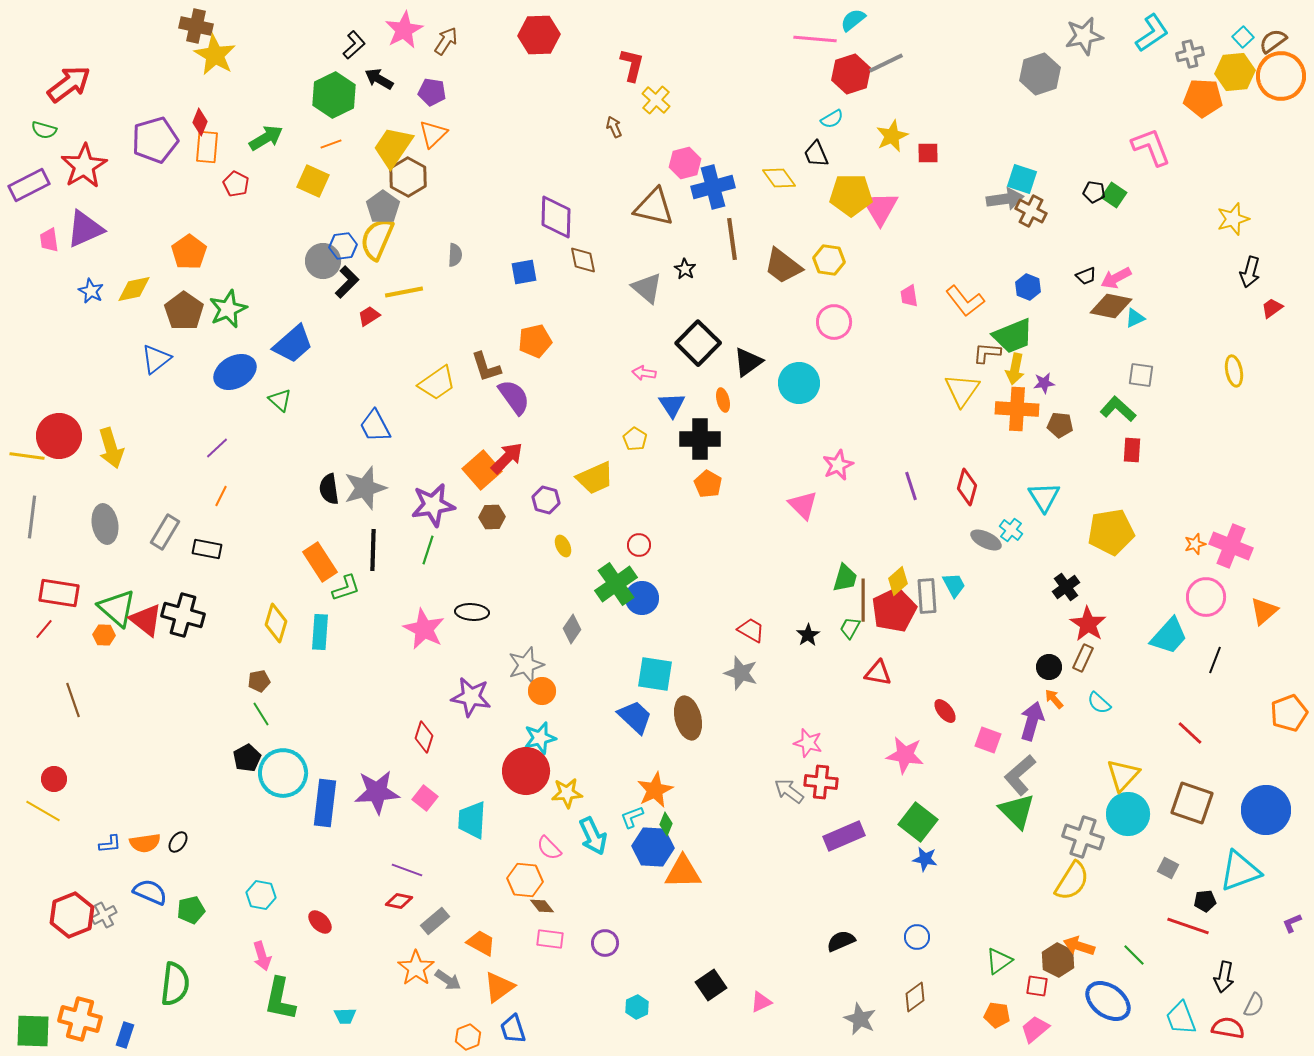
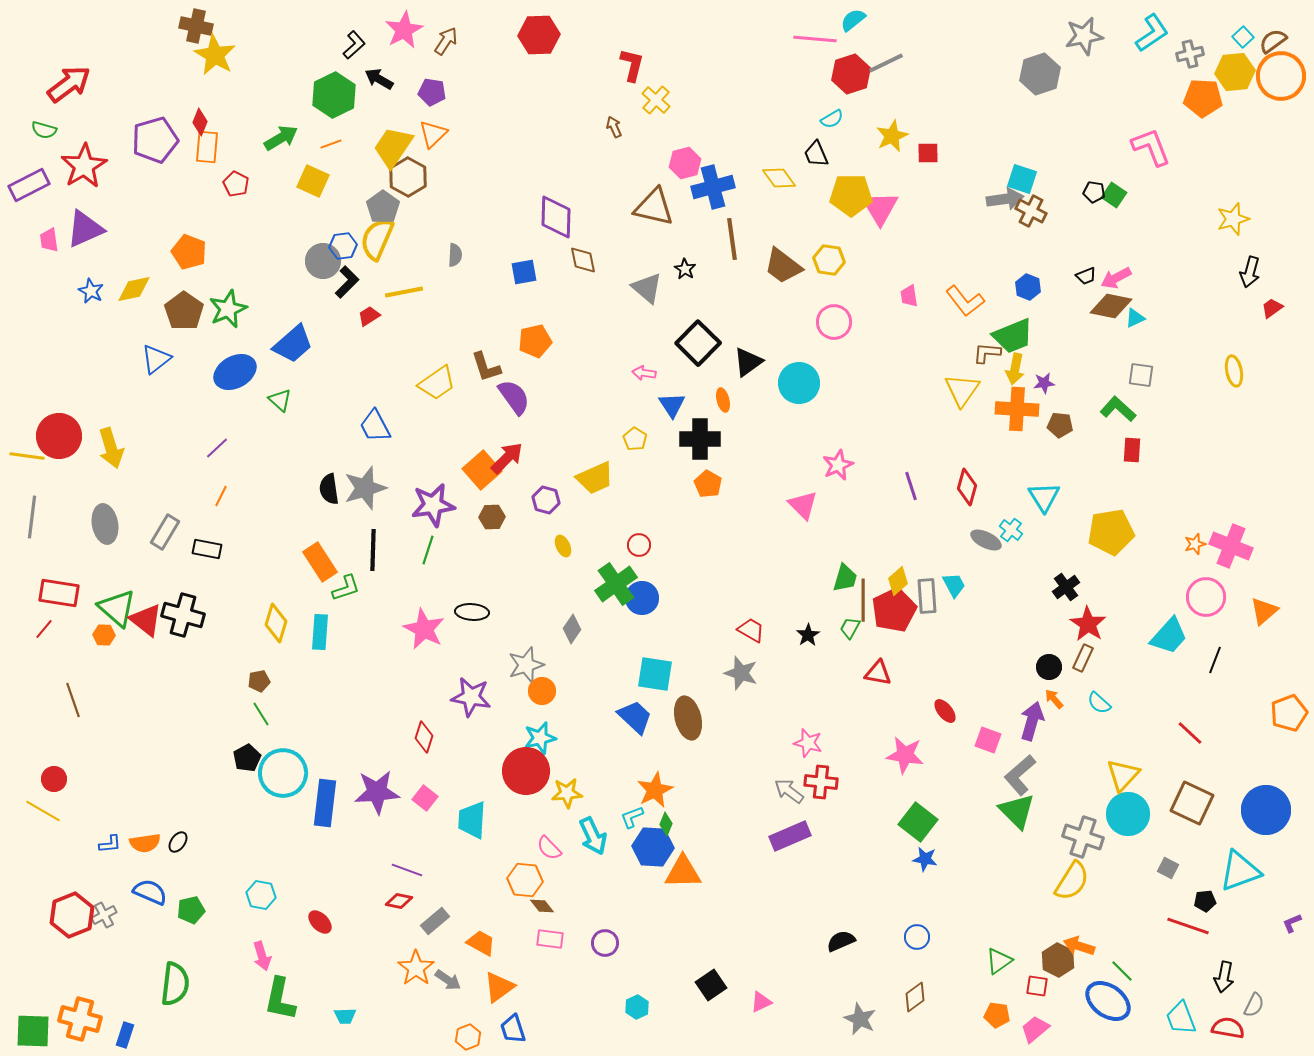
green arrow at (266, 138): moved 15 px right
orange pentagon at (189, 252): rotated 16 degrees counterclockwise
brown square at (1192, 803): rotated 6 degrees clockwise
purple rectangle at (844, 836): moved 54 px left
green line at (1134, 955): moved 12 px left, 16 px down
